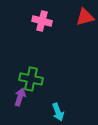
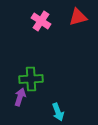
red triangle: moved 7 px left
pink cross: moved 1 px left; rotated 18 degrees clockwise
green cross: rotated 15 degrees counterclockwise
